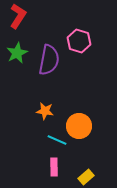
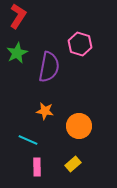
pink hexagon: moved 1 px right, 3 px down
purple semicircle: moved 7 px down
cyan line: moved 29 px left
pink rectangle: moved 17 px left
yellow rectangle: moved 13 px left, 13 px up
